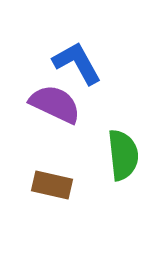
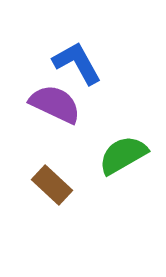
green semicircle: rotated 114 degrees counterclockwise
brown rectangle: rotated 30 degrees clockwise
